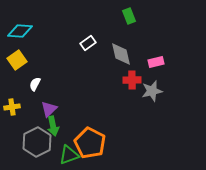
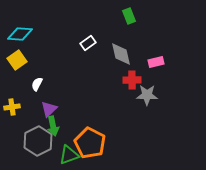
cyan diamond: moved 3 px down
white semicircle: moved 2 px right
gray star: moved 5 px left, 4 px down; rotated 15 degrees clockwise
gray hexagon: moved 1 px right, 1 px up
